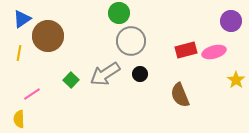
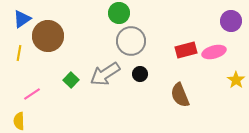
yellow semicircle: moved 2 px down
